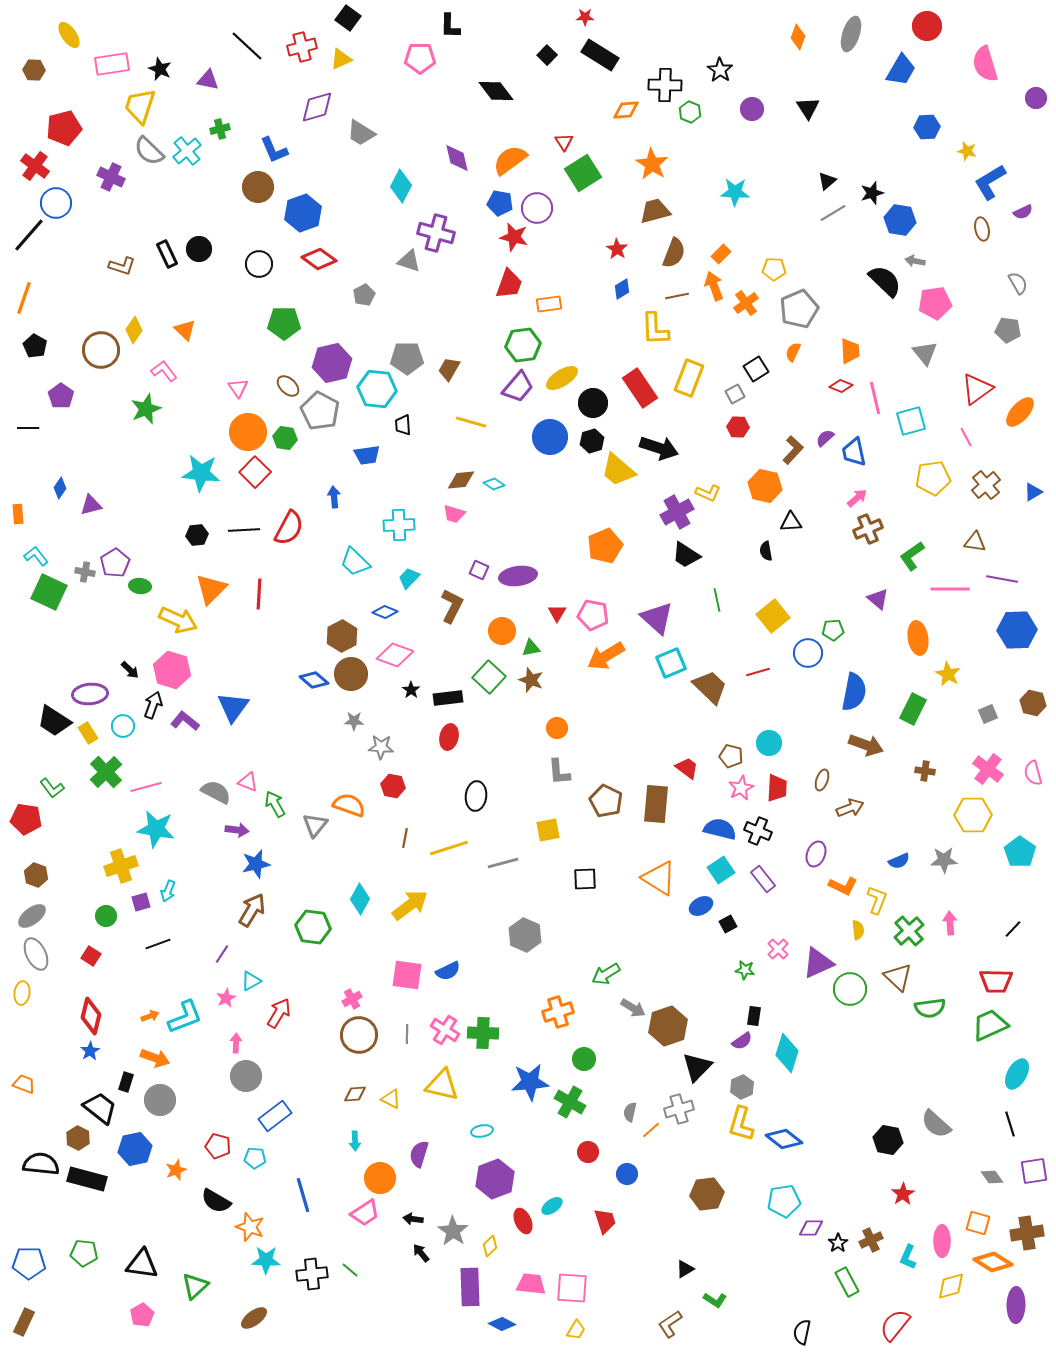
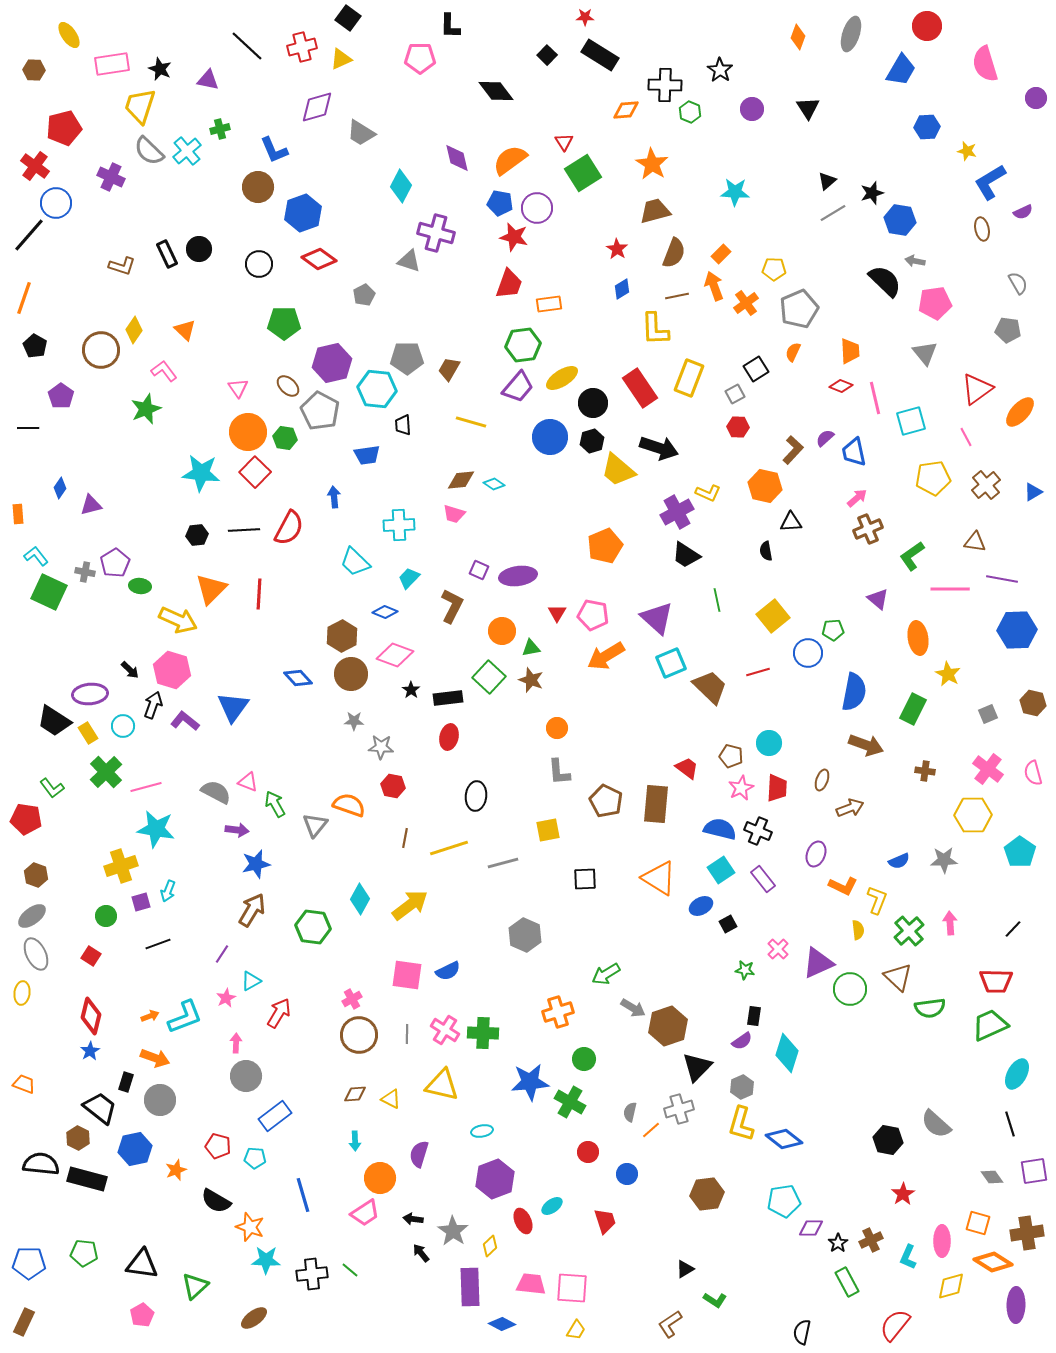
blue diamond at (314, 680): moved 16 px left, 2 px up; rotated 8 degrees clockwise
